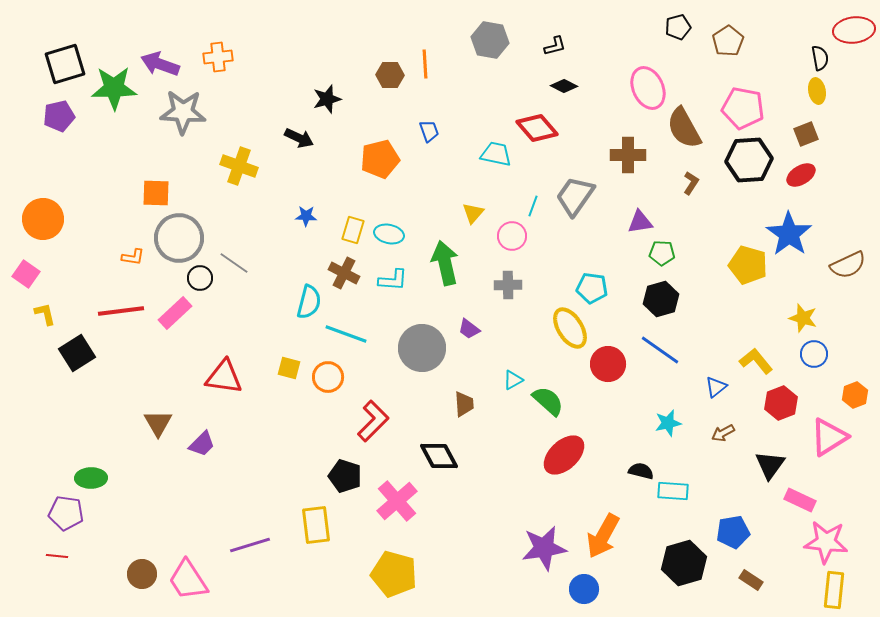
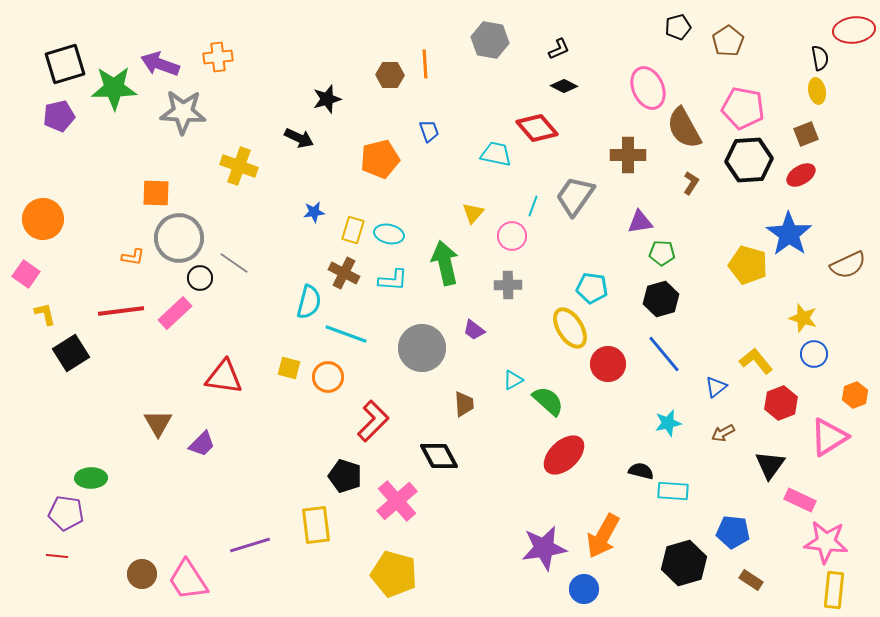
black L-shape at (555, 46): moved 4 px right, 3 px down; rotated 10 degrees counterclockwise
blue star at (306, 216): moved 8 px right, 4 px up; rotated 10 degrees counterclockwise
purple trapezoid at (469, 329): moved 5 px right, 1 px down
blue line at (660, 350): moved 4 px right, 4 px down; rotated 15 degrees clockwise
black square at (77, 353): moved 6 px left
blue pentagon at (733, 532): rotated 16 degrees clockwise
